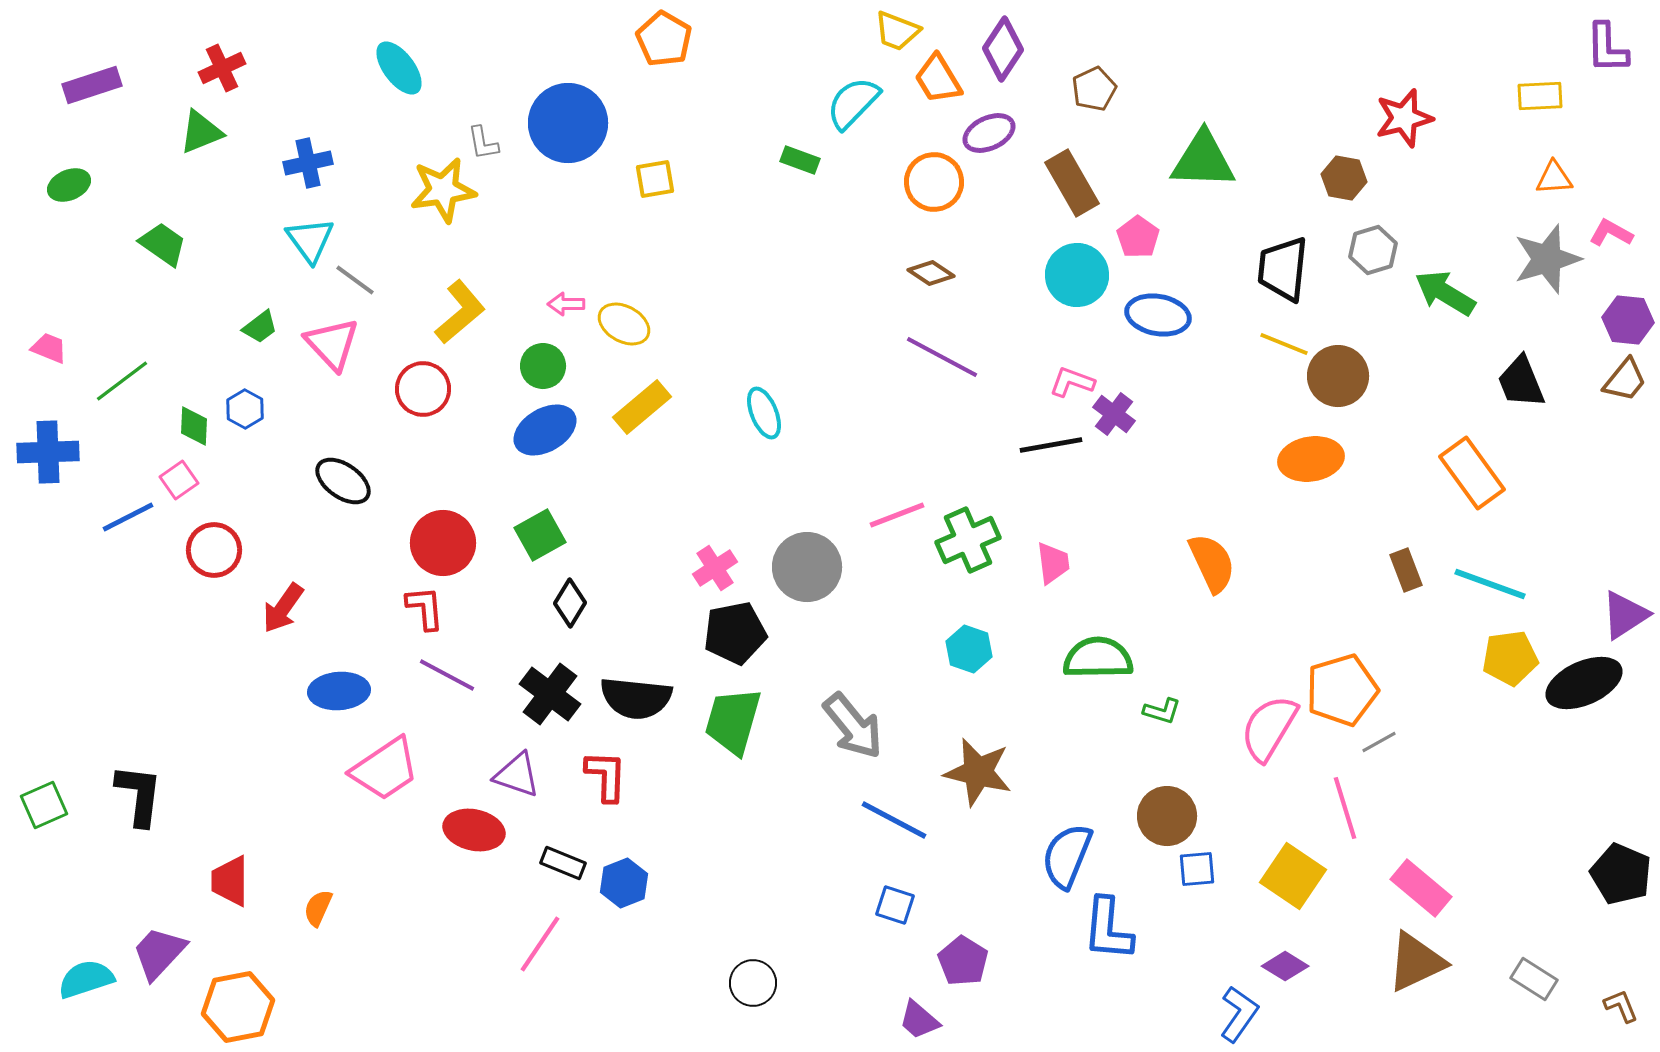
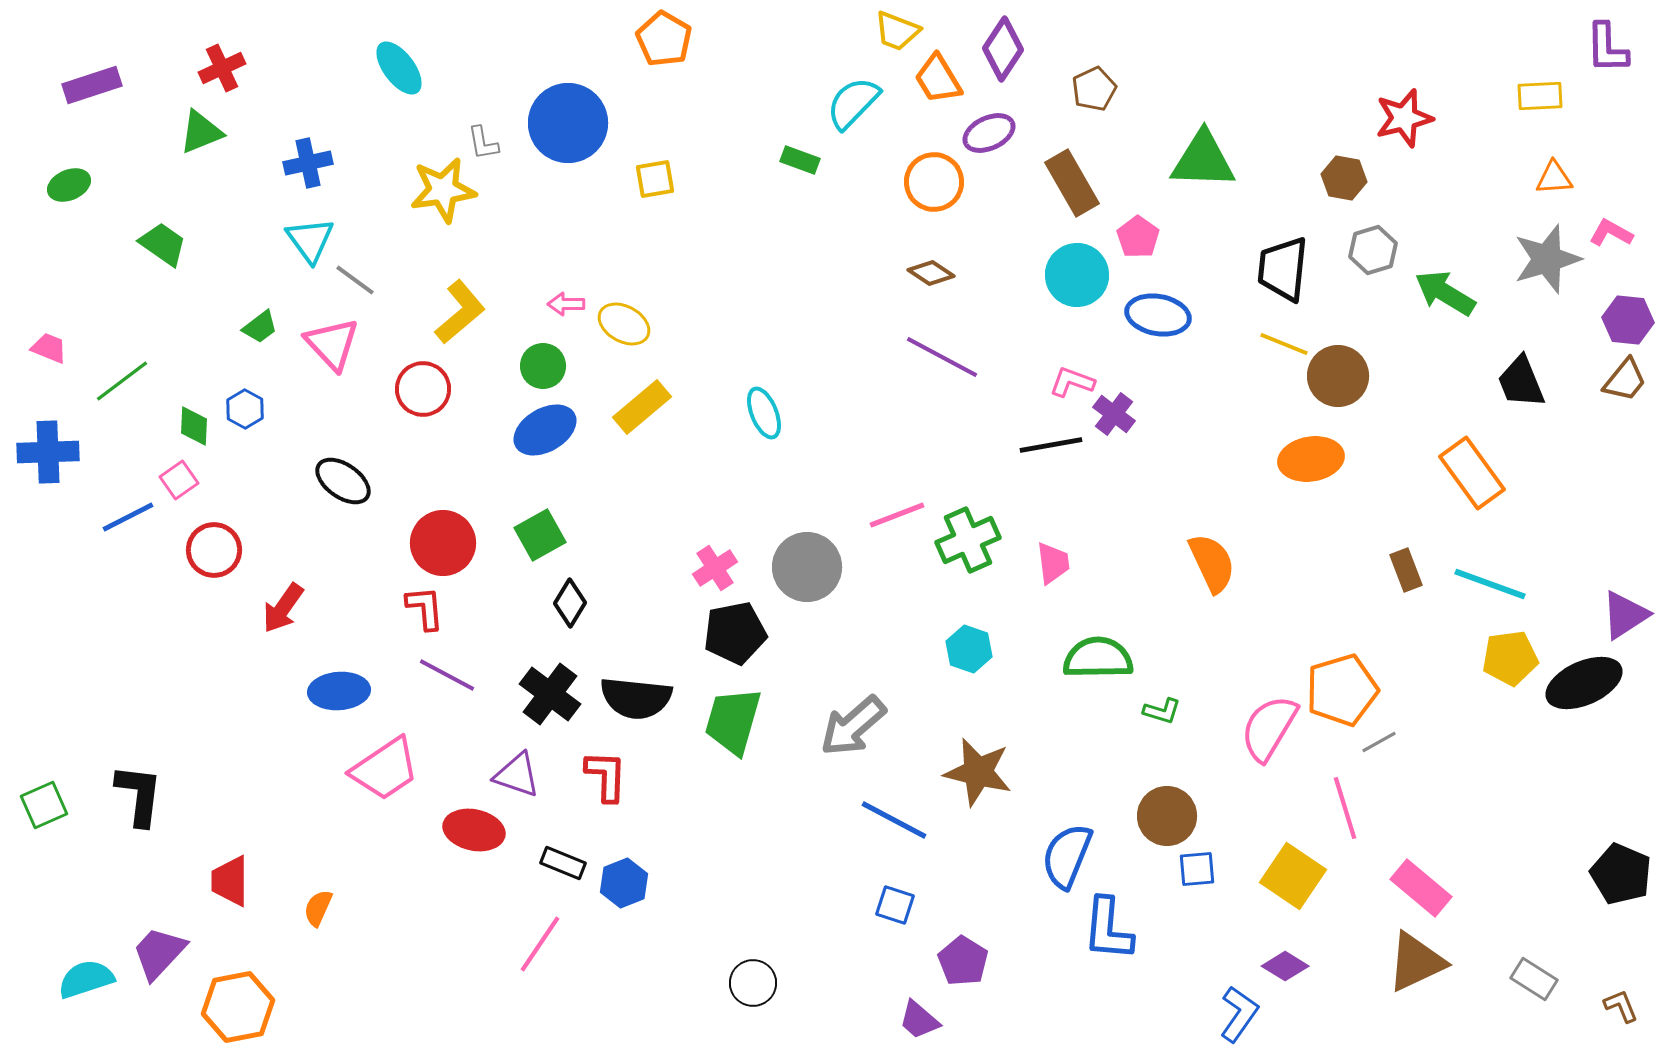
gray arrow at (853, 726): rotated 88 degrees clockwise
